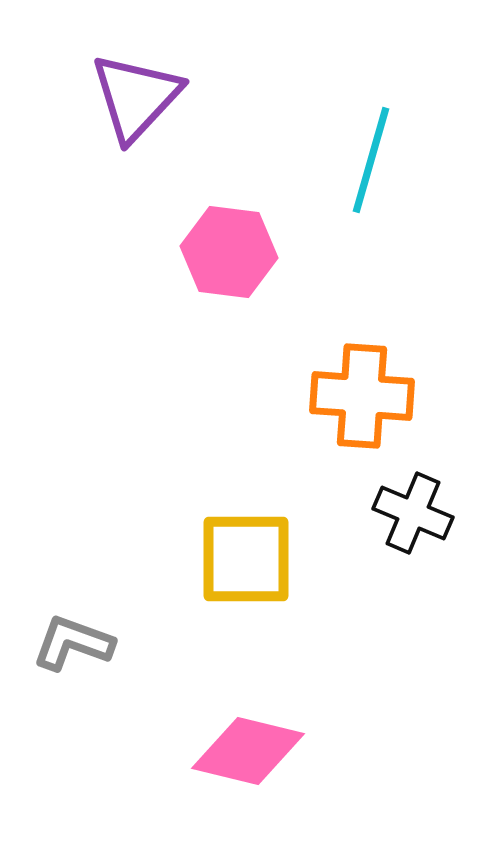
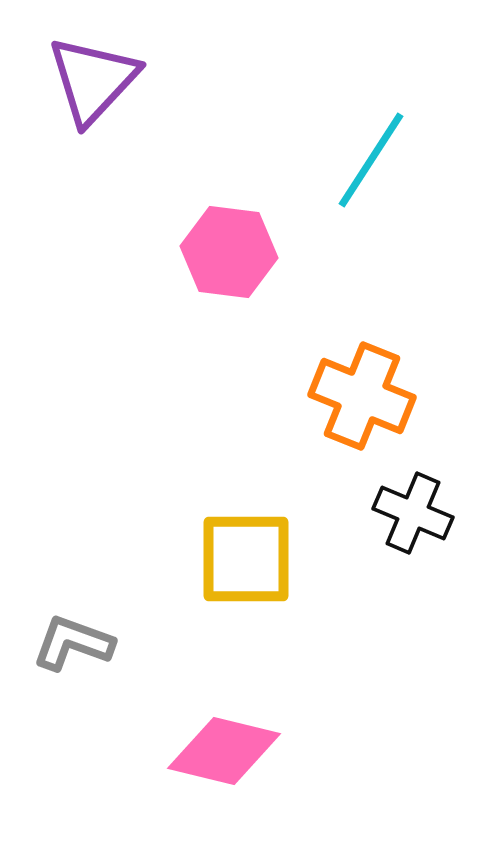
purple triangle: moved 43 px left, 17 px up
cyan line: rotated 17 degrees clockwise
orange cross: rotated 18 degrees clockwise
pink diamond: moved 24 px left
